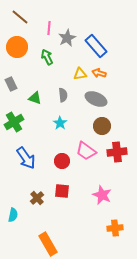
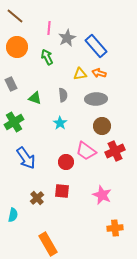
brown line: moved 5 px left, 1 px up
gray ellipse: rotated 25 degrees counterclockwise
red cross: moved 2 px left, 1 px up; rotated 18 degrees counterclockwise
red circle: moved 4 px right, 1 px down
